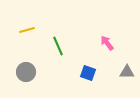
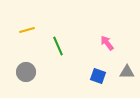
blue square: moved 10 px right, 3 px down
